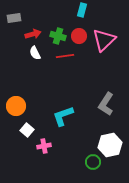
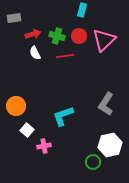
green cross: moved 1 px left
